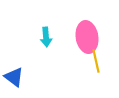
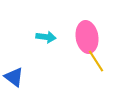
cyan arrow: rotated 78 degrees counterclockwise
yellow line: rotated 20 degrees counterclockwise
